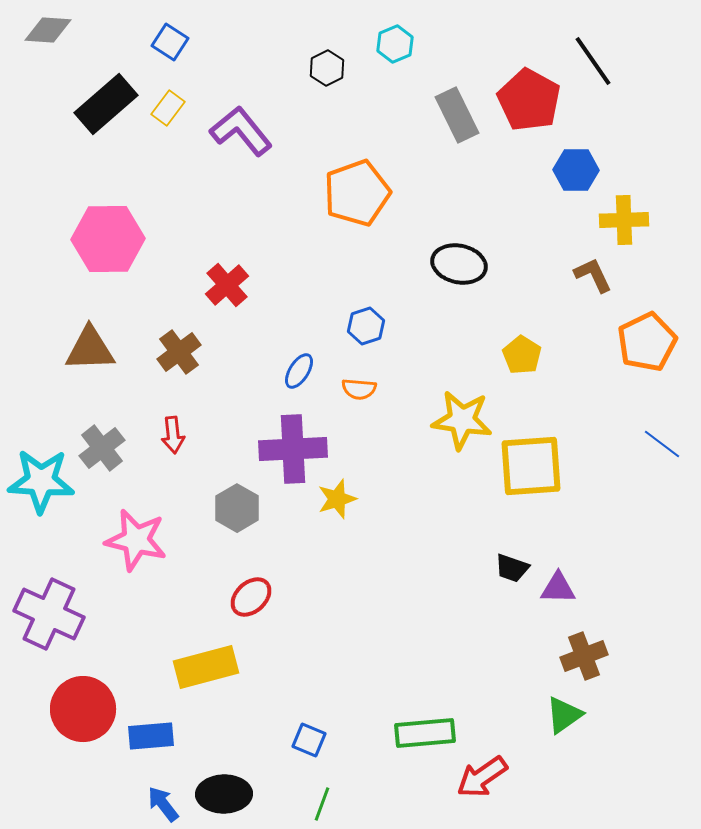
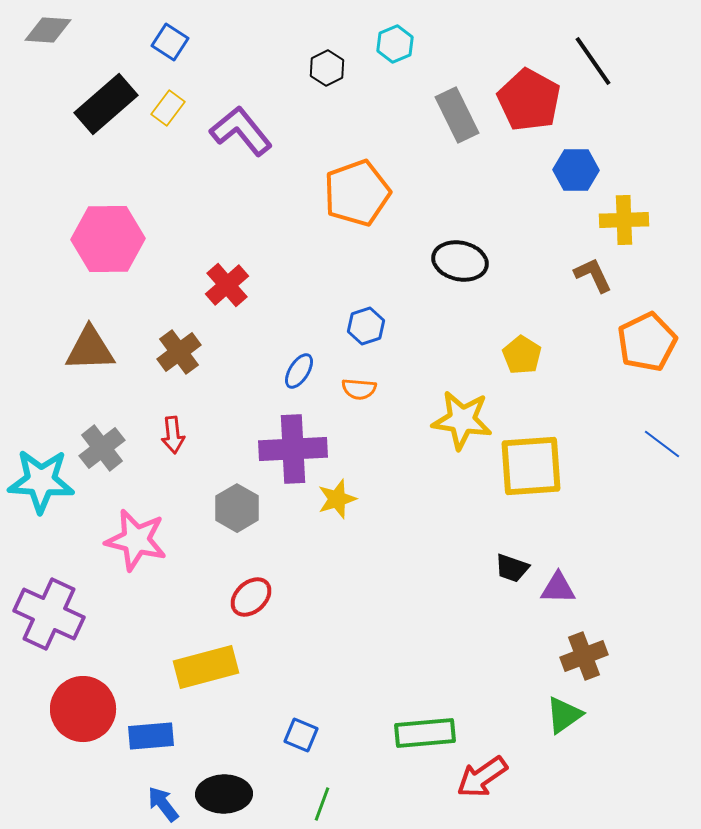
black ellipse at (459, 264): moved 1 px right, 3 px up
blue square at (309, 740): moved 8 px left, 5 px up
